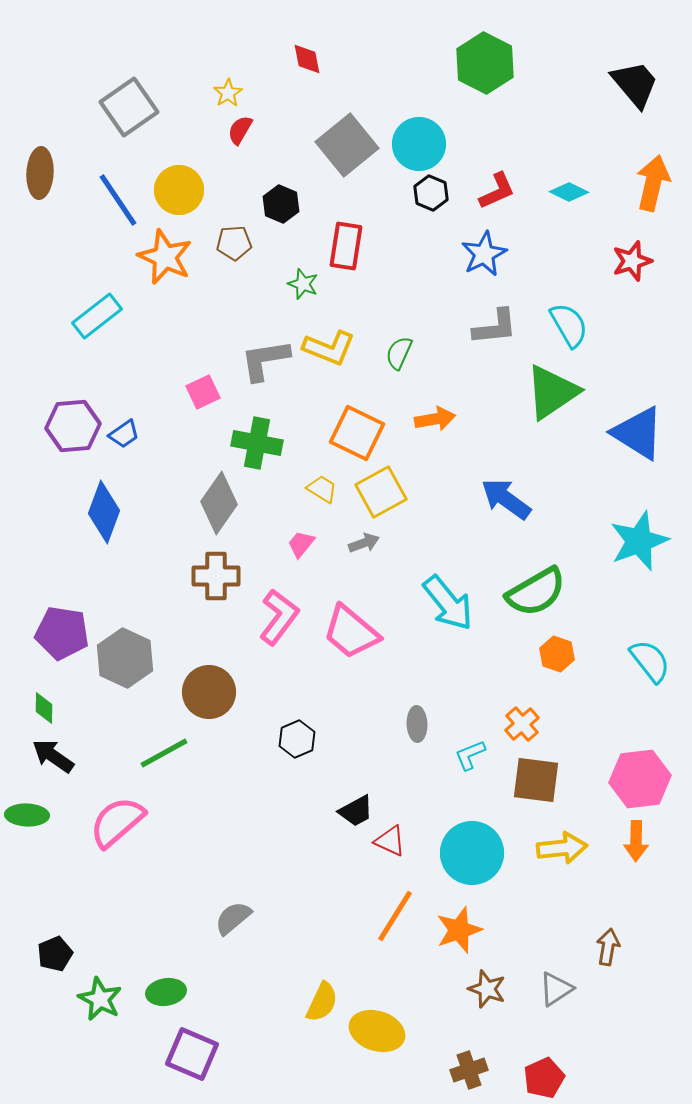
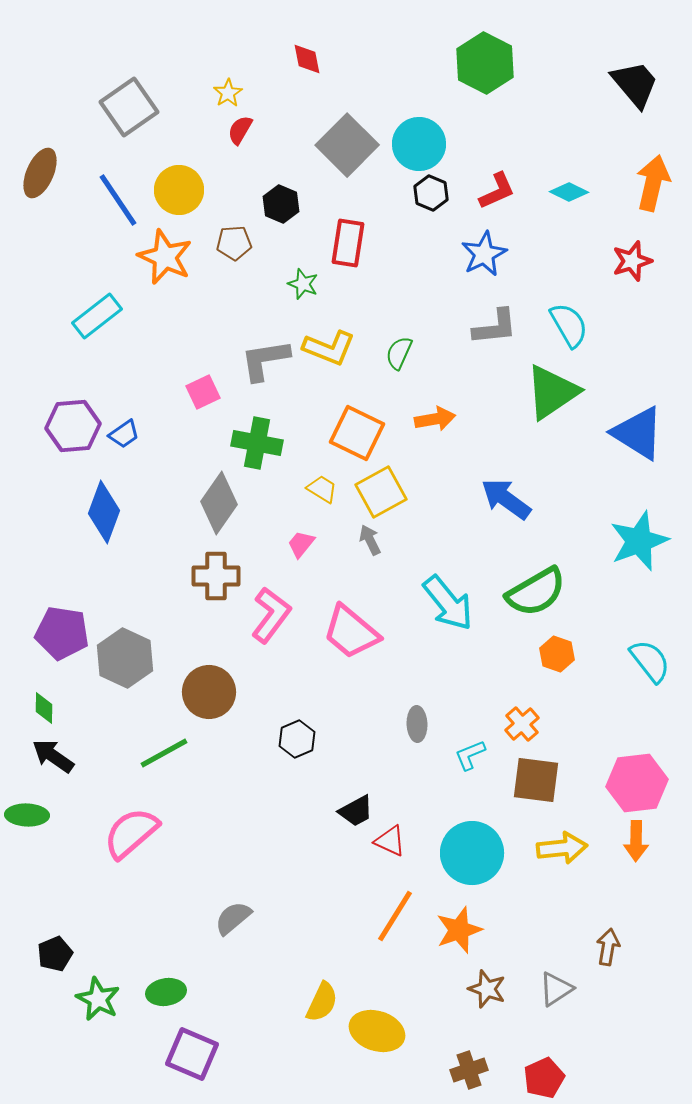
gray square at (347, 145): rotated 6 degrees counterclockwise
brown ellipse at (40, 173): rotated 21 degrees clockwise
red rectangle at (346, 246): moved 2 px right, 3 px up
gray arrow at (364, 543): moved 6 px right, 3 px up; rotated 96 degrees counterclockwise
pink L-shape at (279, 617): moved 8 px left, 2 px up
pink hexagon at (640, 779): moved 3 px left, 4 px down
pink semicircle at (117, 822): moved 14 px right, 11 px down
green star at (100, 999): moved 2 px left
